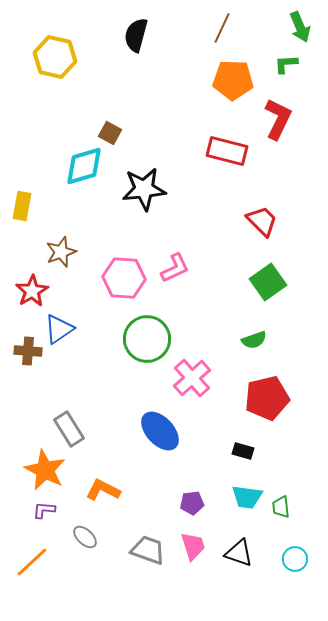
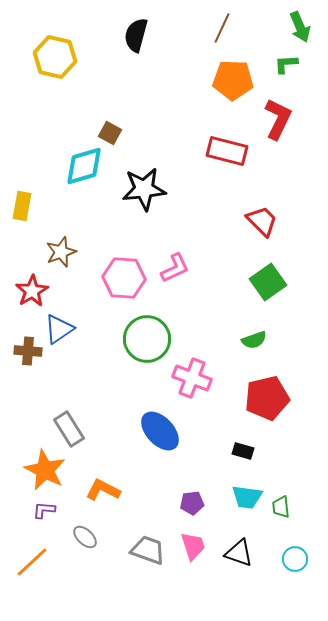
pink cross: rotated 27 degrees counterclockwise
